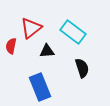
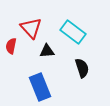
red triangle: rotated 35 degrees counterclockwise
